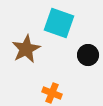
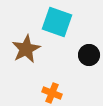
cyan square: moved 2 px left, 1 px up
black circle: moved 1 px right
